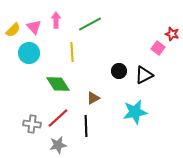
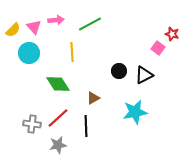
pink arrow: rotated 84 degrees clockwise
